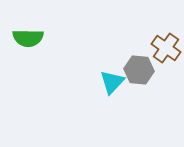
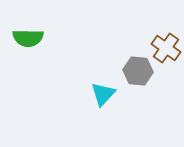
gray hexagon: moved 1 px left, 1 px down
cyan triangle: moved 9 px left, 12 px down
